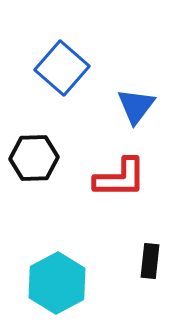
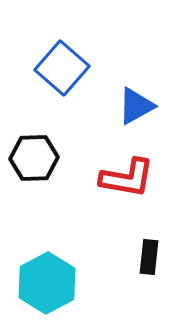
blue triangle: rotated 24 degrees clockwise
red L-shape: moved 7 px right; rotated 10 degrees clockwise
black rectangle: moved 1 px left, 4 px up
cyan hexagon: moved 10 px left
